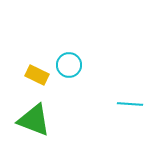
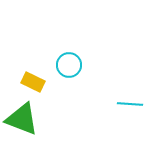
yellow rectangle: moved 4 px left, 7 px down
green triangle: moved 12 px left, 1 px up
